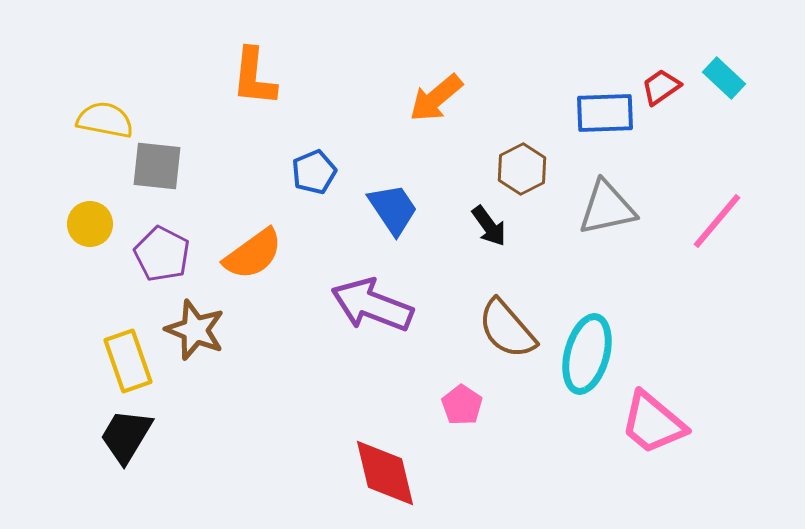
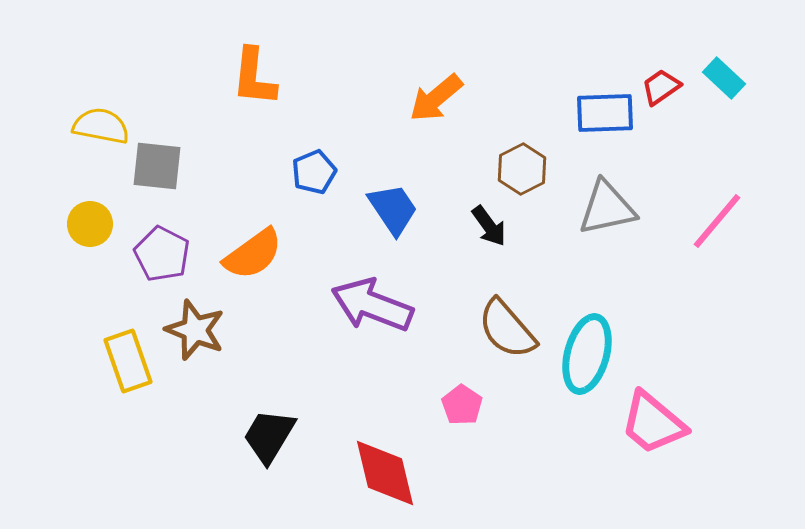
yellow semicircle: moved 4 px left, 6 px down
black trapezoid: moved 143 px right
